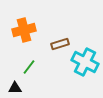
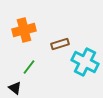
black triangle: rotated 40 degrees clockwise
